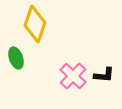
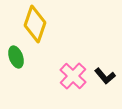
green ellipse: moved 1 px up
black L-shape: moved 1 px right, 1 px down; rotated 45 degrees clockwise
